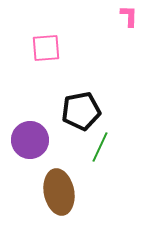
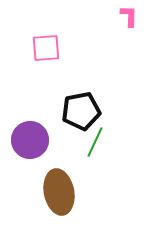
green line: moved 5 px left, 5 px up
